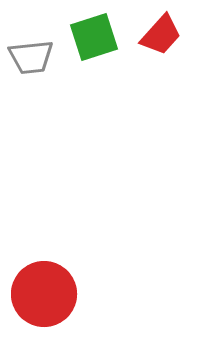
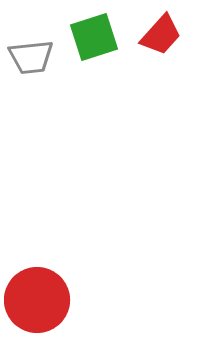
red circle: moved 7 px left, 6 px down
